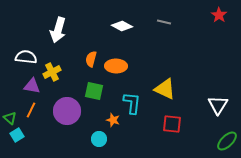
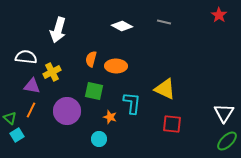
white triangle: moved 6 px right, 8 px down
orange star: moved 3 px left, 3 px up
